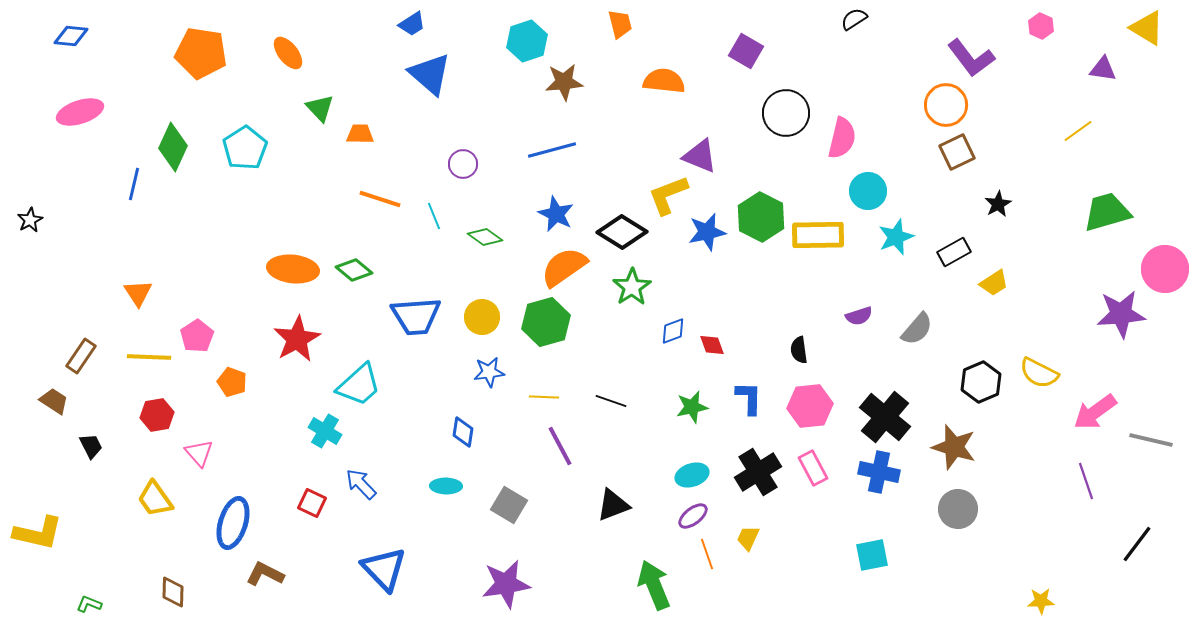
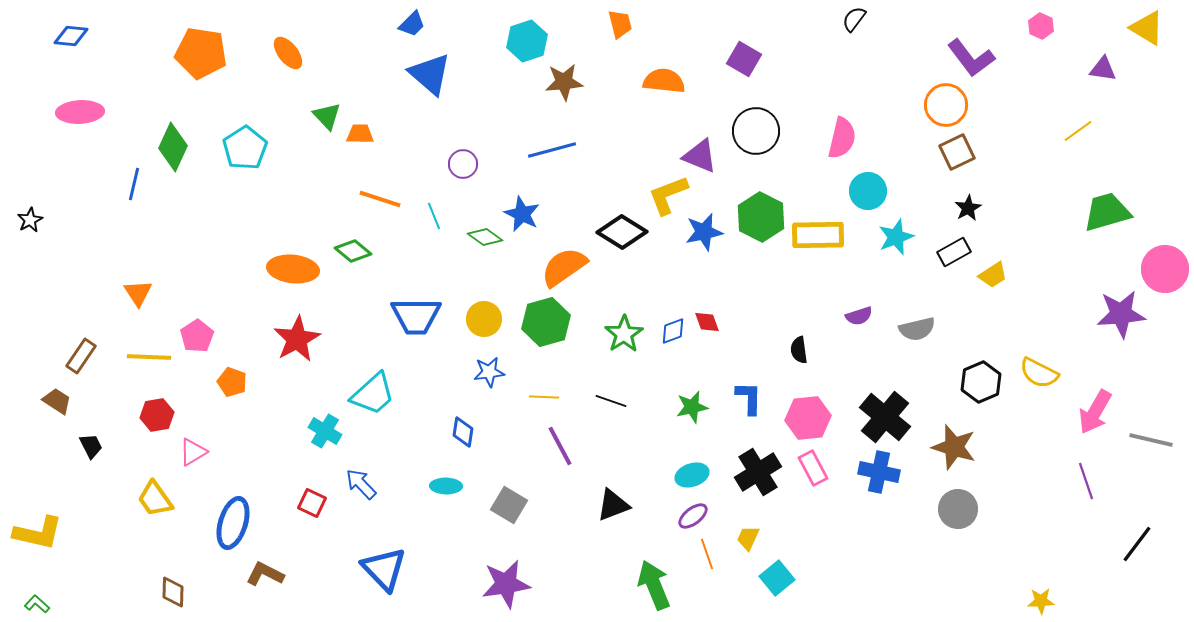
black semicircle at (854, 19): rotated 20 degrees counterclockwise
blue trapezoid at (412, 24): rotated 12 degrees counterclockwise
purple square at (746, 51): moved 2 px left, 8 px down
green triangle at (320, 108): moved 7 px right, 8 px down
pink ellipse at (80, 112): rotated 15 degrees clockwise
black circle at (786, 113): moved 30 px left, 18 px down
black star at (998, 204): moved 30 px left, 4 px down
blue star at (556, 214): moved 34 px left
blue star at (707, 232): moved 3 px left
green diamond at (354, 270): moved 1 px left, 19 px up
yellow trapezoid at (994, 283): moved 1 px left, 8 px up
green star at (632, 287): moved 8 px left, 47 px down
blue trapezoid at (416, 316): rotated 4 degrees clockwise
yellow circle at (482, 317): moved 2 px right, 2 px down
gray semicircle at (917, 329): rotated 36 degrees clockwise
red diamond at (712, 345): moved 5 px left, 23 px up
cyan trapezoid at (359, 385): moved 14 px right, 9 px down
brown trapezoid at (54, 401): moved 3 px right
pink hexagon at (810, 406): moved 2 px left, 12 px down
pink arrow at (1095, 412): rotated 24 degrees counterclockwise
pink triangle at (199, 453): moved 6 px left, 1 px up; rotated 40 degrees clockwise
cyan square at (872, 555): moved 95 px left, 23 px down; rotated 28 degrees counterclockwise
green L-shape at (89, 604): moved 52 px left; rotated 20 degrees clockwise
